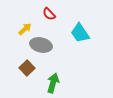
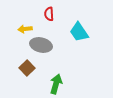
red semicircle: rotated 40 degrees clockwise
yellow arrow: rotated 144 degrees counterclockwise
cyan trapezoid: moved 1 px left, 1 px up
green arrow: moved 3 px right, 1 px down
